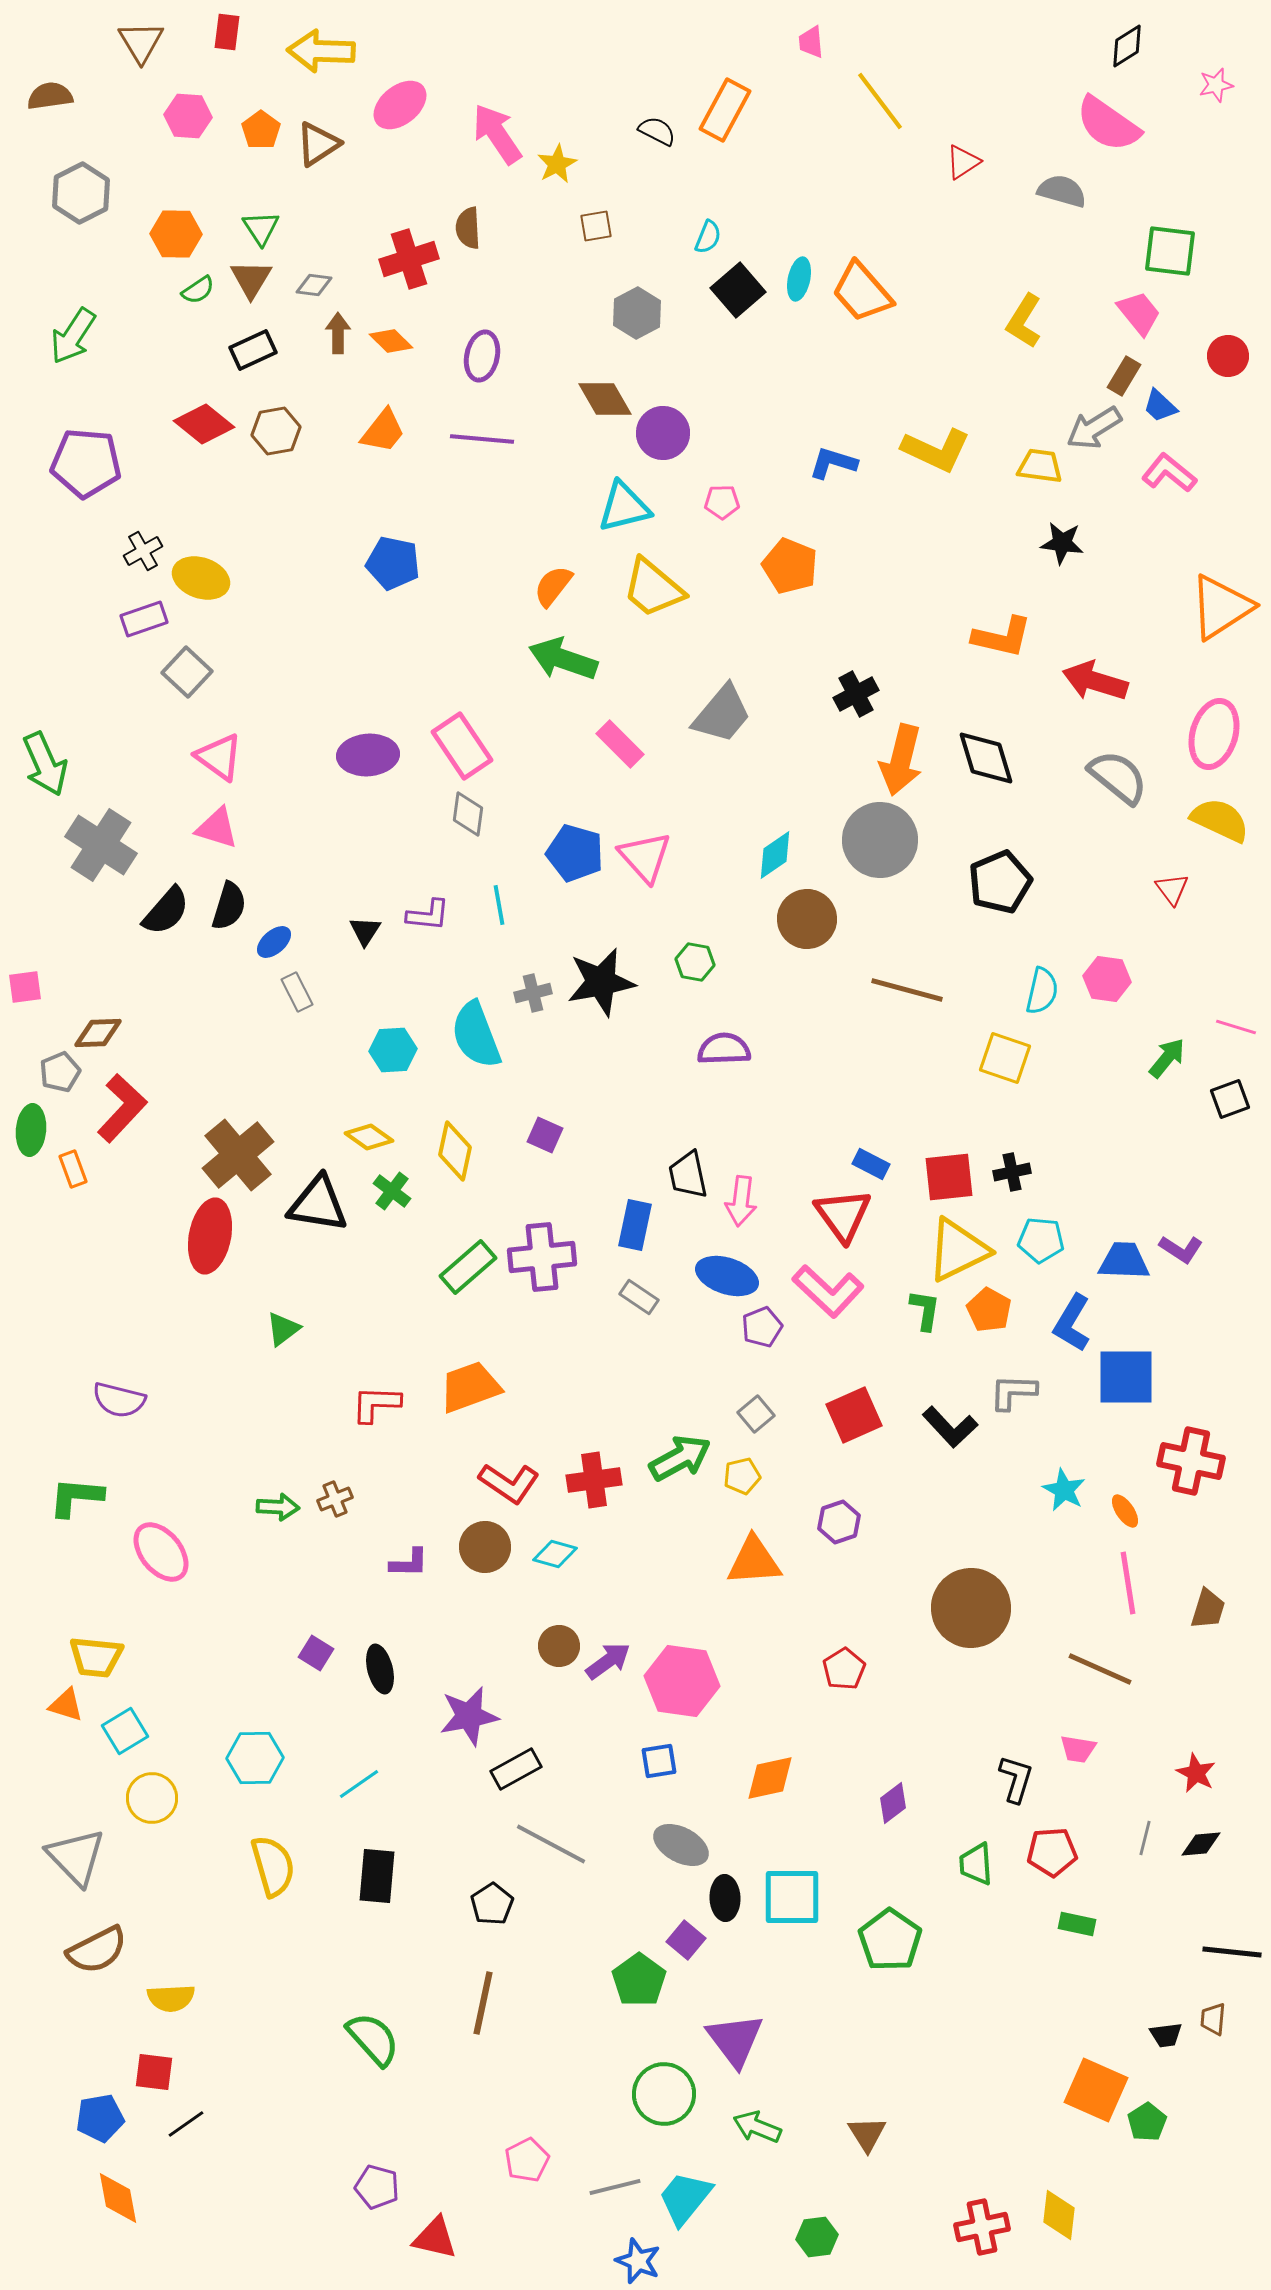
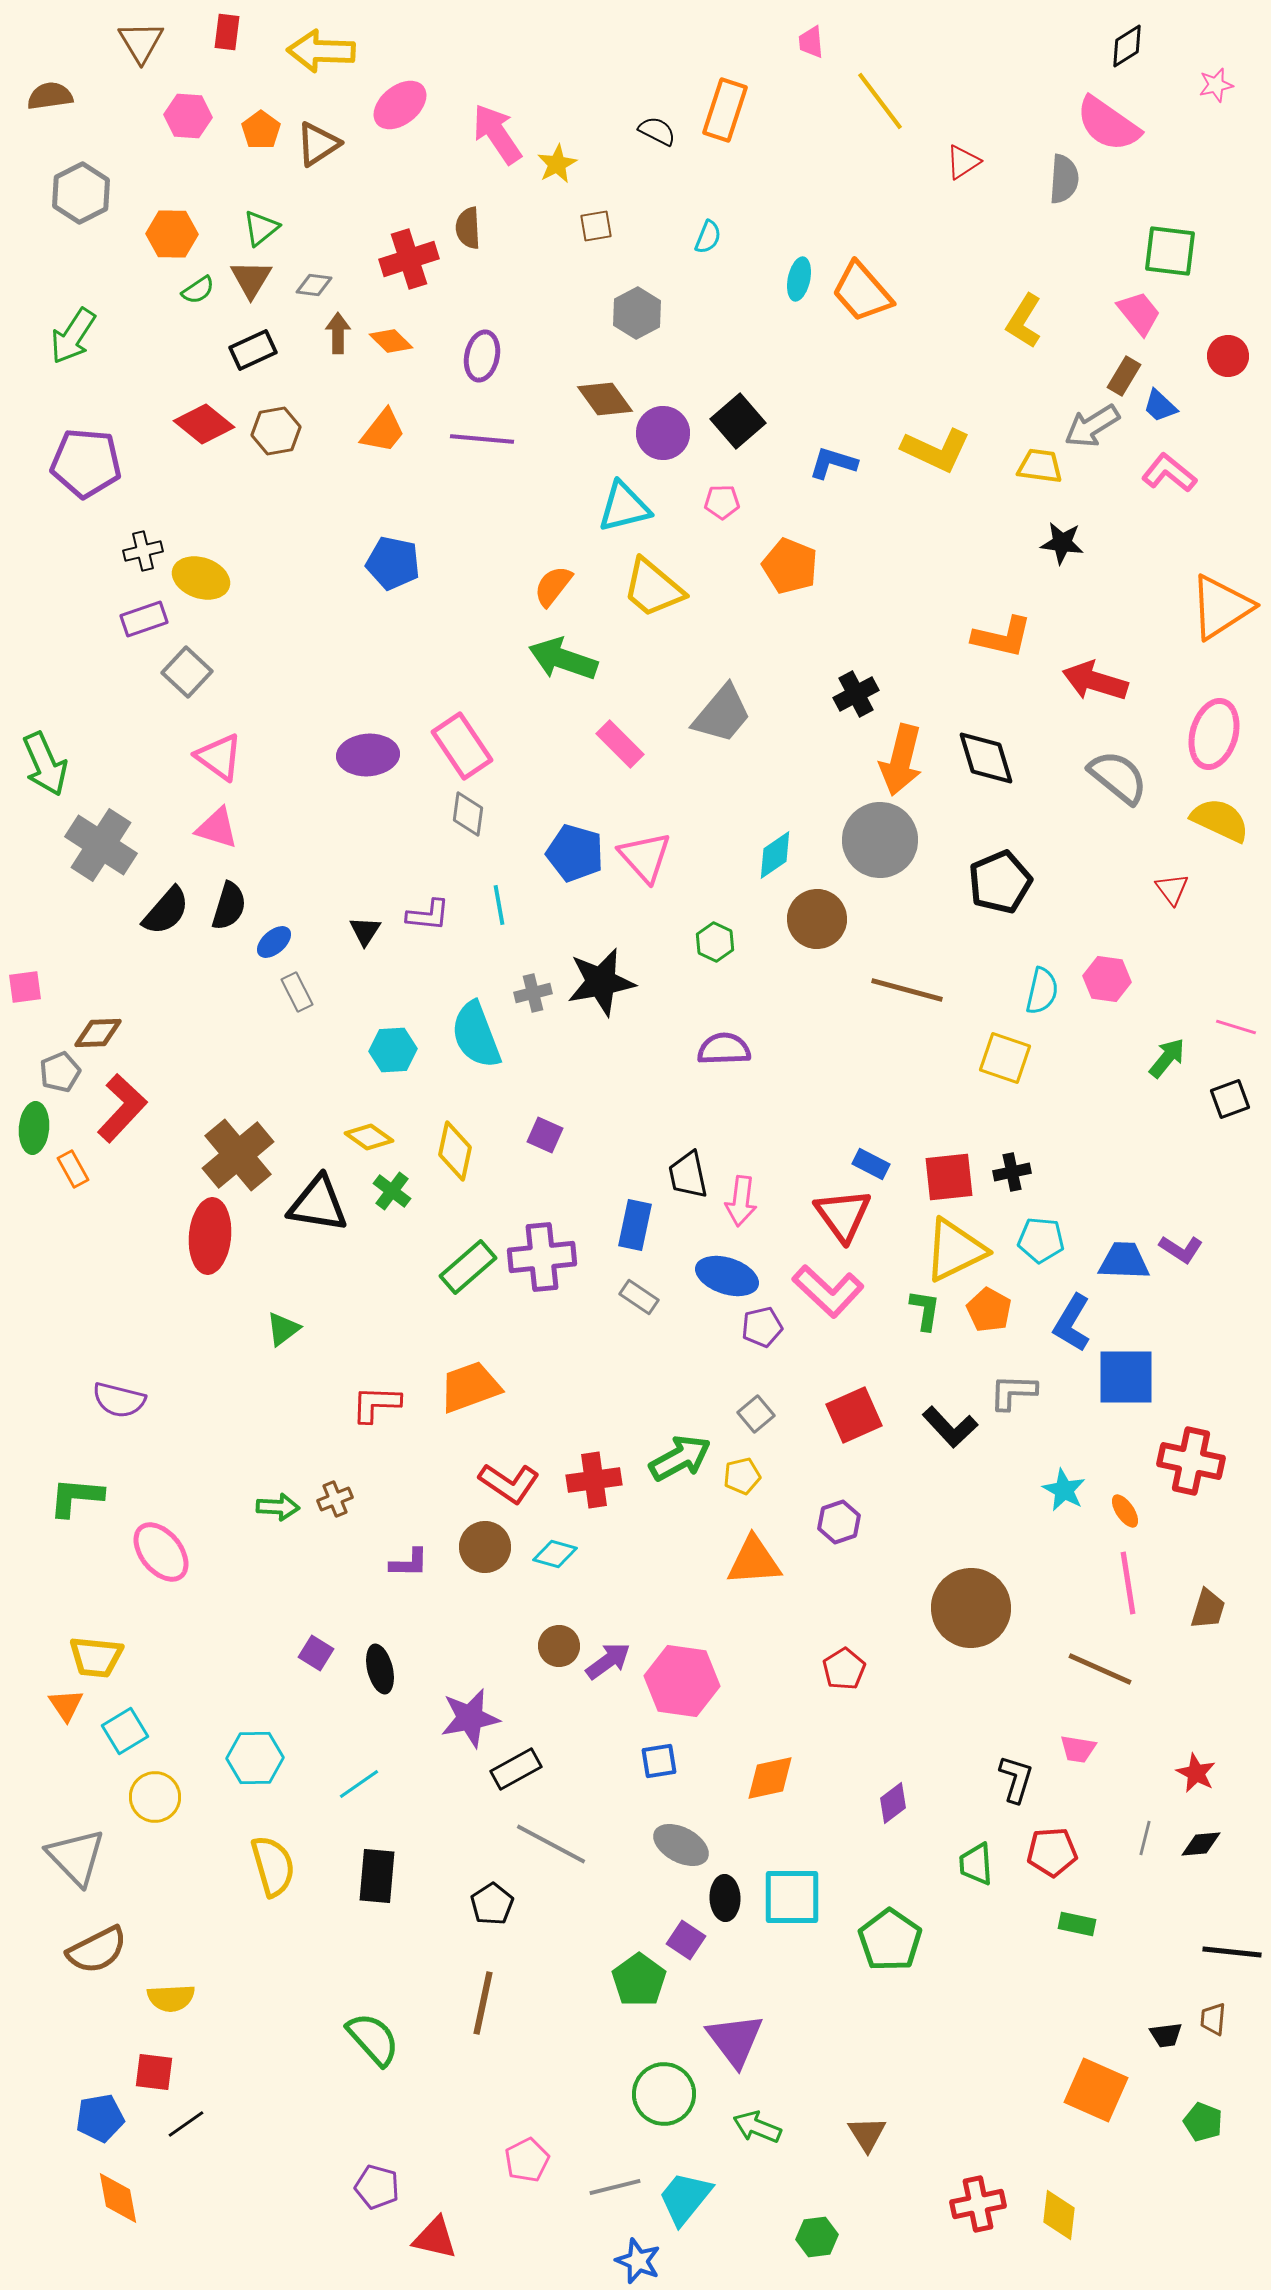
orange rectangle at (725, 110): rotated 10 degrees counterclockwise
gray semicircle at (1062, 191): moved 2 px right, 12 px up; rotated 78 degrees clockwise
green triangle at (261, 228): rotated 24 degrees clockwise
orange hexagon at (176, 234): moved 4 px left
black square at (738, 290): moved 131 px down
brown diamond at (605, 399): rotated 6 degrees counterclockwise
gray arrow at (1094, 428): moved 2 px left, 2 px up
black cross at (143, 551): rotated 15 degrees clockwise
brown circle at (807, 919): moved 10 px right
green hexagon at (695, 962): moved 20 px right, 20 px up; rotated 15 degrees clockwise
green ellipse at (31, 1130): moved 3 px right, 2 px up
orange rectangle at (73, 1169): rotated 9 degrees counterclockwise
red ellipse at (210, 1236): rotated 6 degrees counterclockwise
yellow triangle at (958, 1250): moved 3 px left
purple pentagon at (762, 1327): rotated 9 degrees clockwise
orange triangle at (66, 1705): rotated 39 degrees clockwise
purple star at (469, 1716): moved 1 px right, 2 px down
yellow circle at (152, 1798): moved 3 px right, 1 px up
purple square at (686, 1940): rotated 6 degrees counterclockwise
green pentagon at (1147, 2122): moved 56 px right; rotated 18 degrees counterclockwise
red cross at (982, 2227): moved 4 px left, 23 px up
